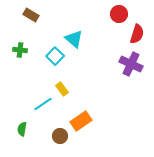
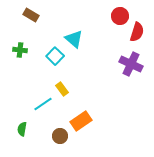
red circle: moved 1 px right, 2 px down
red semicircle: moved 2 px up
